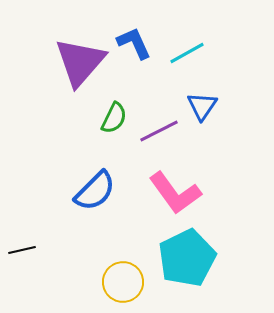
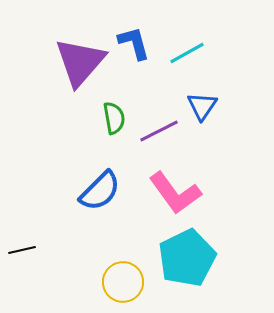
blue L-shape: rotated 9 degrees clockwise
green semicircle: rotated 36 degrees counterclockwise
blue semicircle: moved 5 px right
